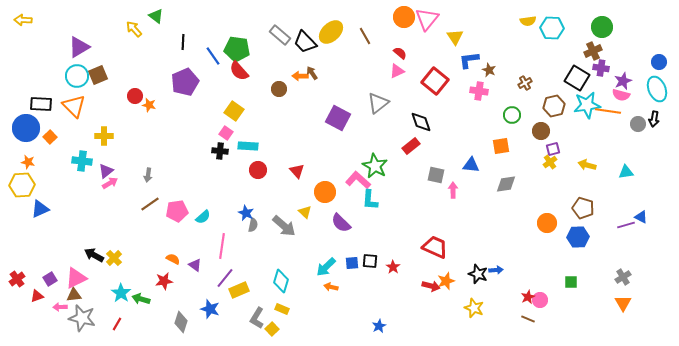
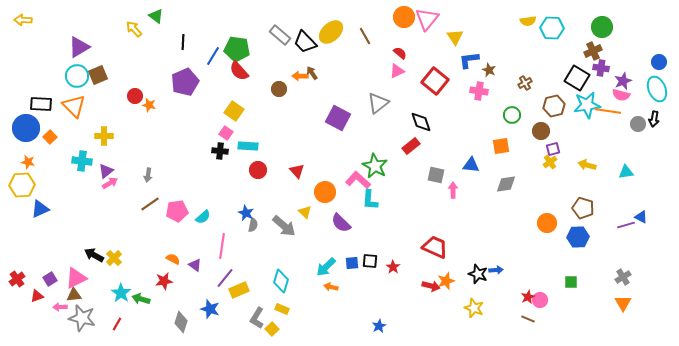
blue line at (213, 56): rotated 66 degrees clockwise
